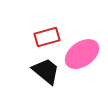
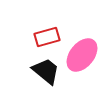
pink ellipse: moved 1 px down; rotated 16 degrees counterclockwise
